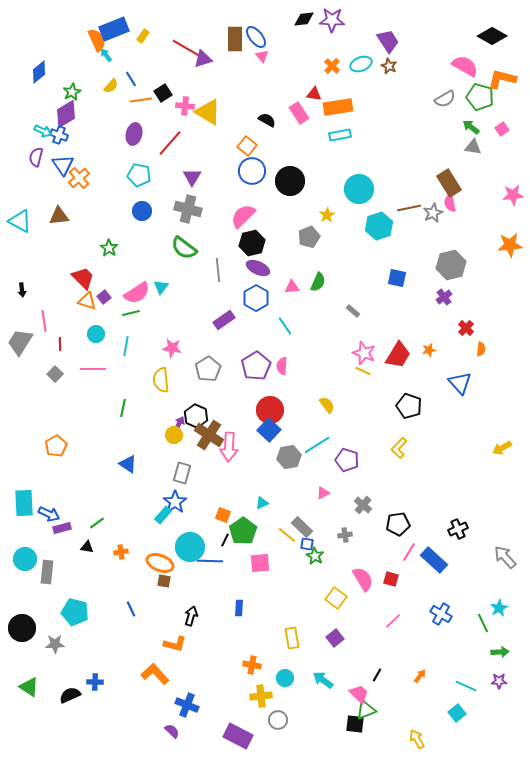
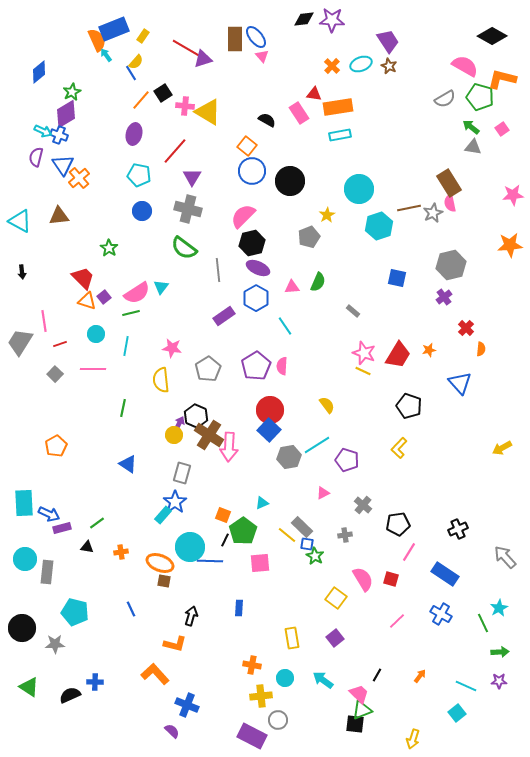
blue line at (131, 79): moved 6 px up
yellow semicircle at (111, 86): moved 25 px right, 24 px up
orange line at (141, 100): rotated 40 degrees counterclockwise
red line at (170, 143): moved 5 px right, 8 px down
black arrow at (22, 290): moved 18 px up
purple rectangle at (224, 320): moved 4 px up
red line at (60, 344): rotated 72 degrees clockwise
blue rectangle at (434, 560): moved 11 px right, 14 px down; rotated 8 degrees counterclockwise
pink line at (393, 621): moved 4 px right
green triangle at (366, 710): moved 4 px left
purple rectangle at (238, 736): moved 14 px right
yellow arrow at (417, 739): moved 4 px left; rotated 132 degrees counterclockwise
